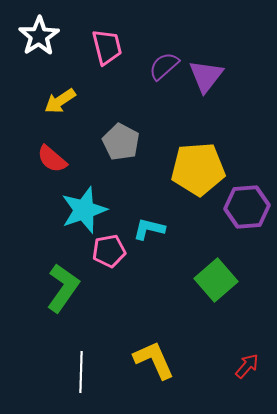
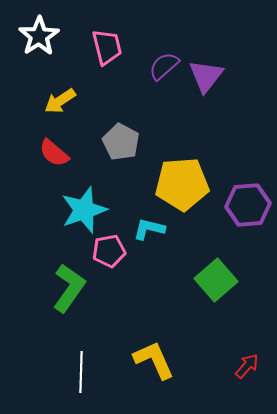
red semicircle: moved 2 px right, 6 px up
yellow pentagon: moved 16 px left, 15 px down
purple hexagon: moved 1 px right, 2 px up
green L-shape: moved 6 px right
